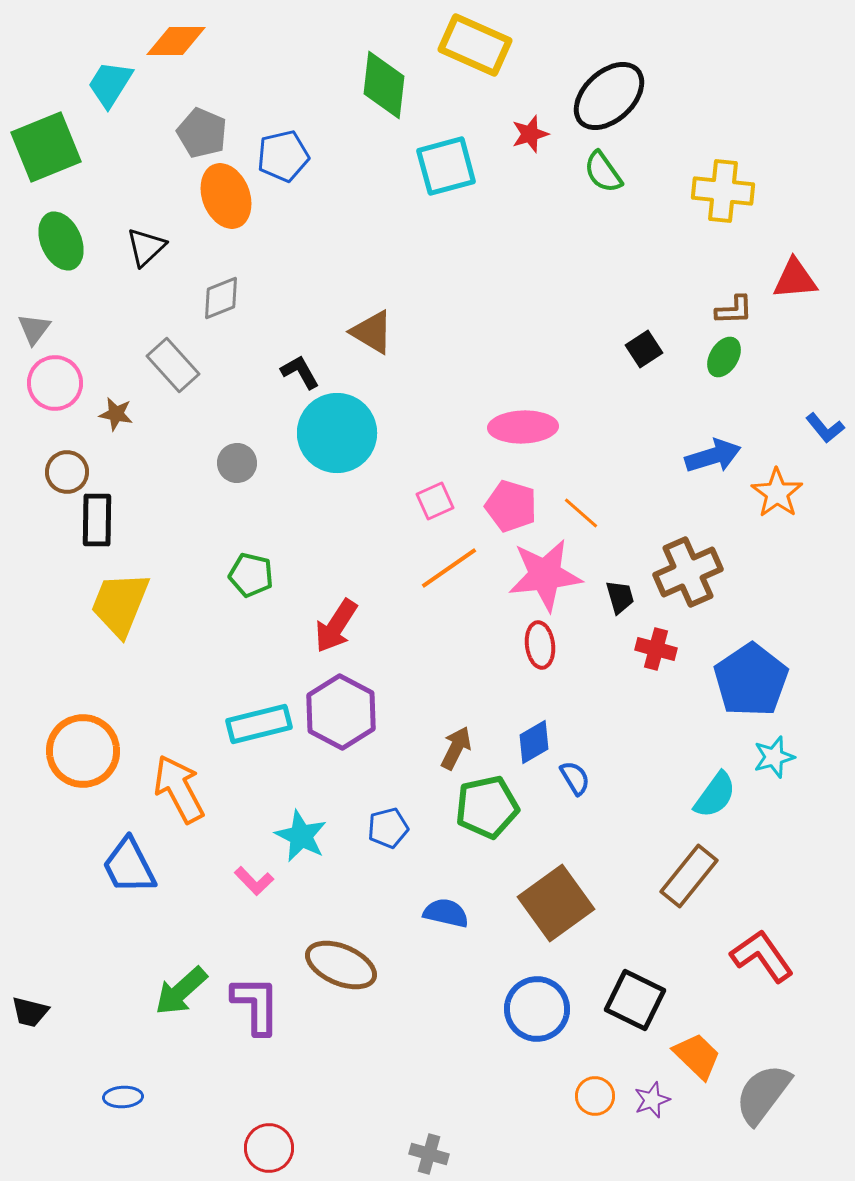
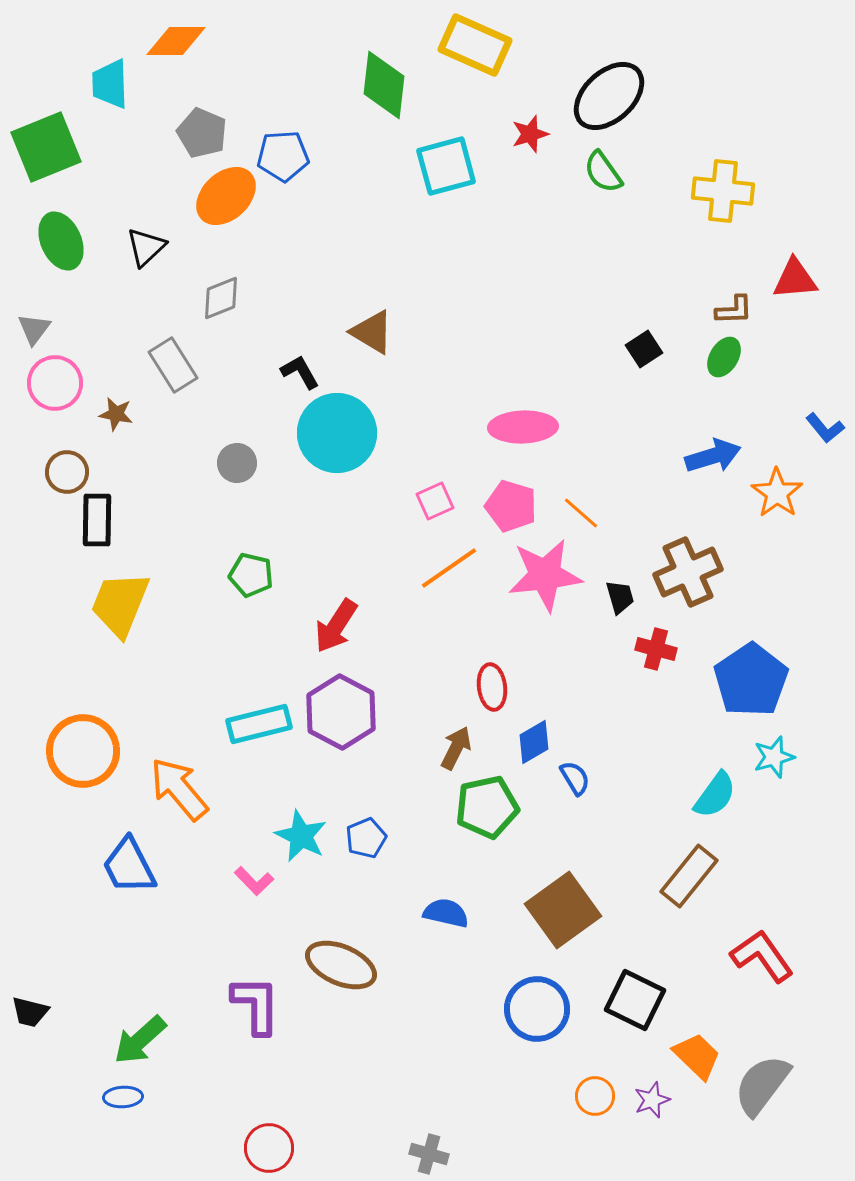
cyan trapezoid at (110, 84): rotated 34 degrees counterclockwise
blue pentagon at (283, 156): rotated 9 degrees clockwise
orange ellipse at (226, 196): rotated 68 degrees clockwise
gray rectangle at (173, 365): rotated 10 degrees clockwise
red ellipse at (540, 645): moved 48 px left, 42 px down
orange arrow at (179, 789): rotated 12 degrees counterclockwise
blue pentagon at (388, 828): moved 22 px left, 10 px down; rotated 9 degrees counterclockwise
brown square at (556, 903): moved 7 px right, 7 px down
green arrow at (181, 991): moved 41 px left, 49 px down
gray semicircle at (763, 1094): moved 1 px left, 9 px up
